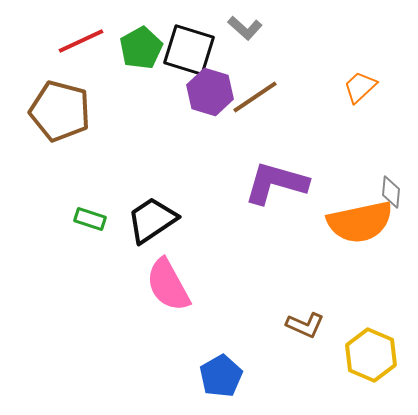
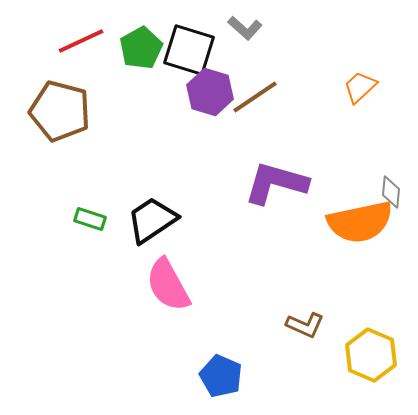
blue pentagon: rotated 18 degrees counterclockwise
